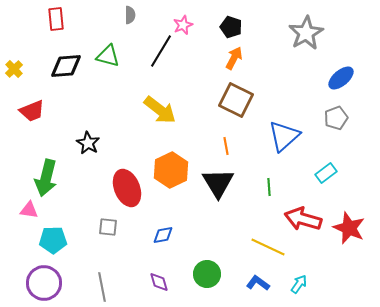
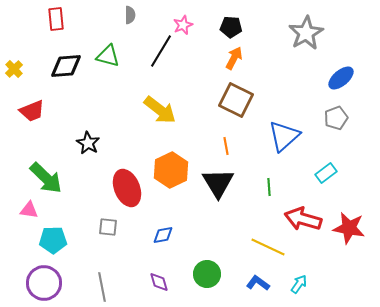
black pentagon: rotated 15 degrees counterclockwise
green arrow: rotated 60 degrees counterclockwise
red star: rotated 12 degrees counterclockwise
